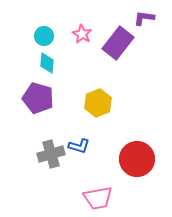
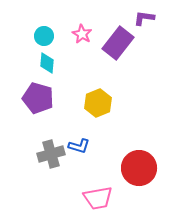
red circle: moved 2 px right, 9 px down
